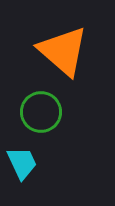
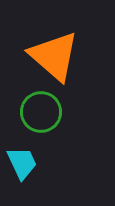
orange triangle: moved 9 px left, 5 px down
